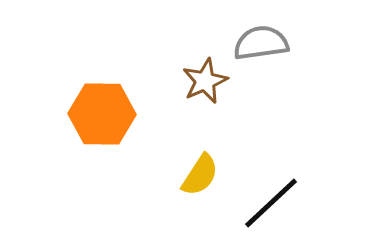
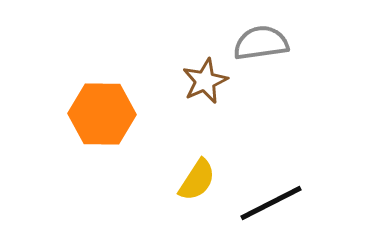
yellow semicircle: moved 3 px left, 5 px down
black line: rotated 16 degrees clockwise
